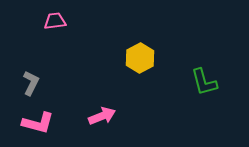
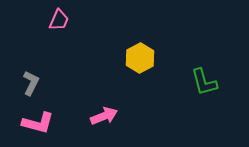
pink trapezoid: moved 4 px right, 1 px up; rotated 120 degrees clockwise
pink arrow: moved 2 px right
